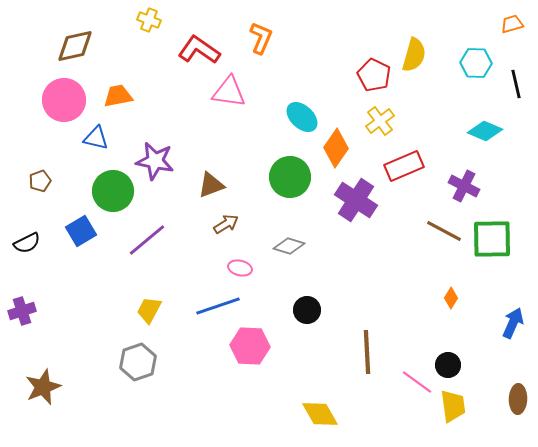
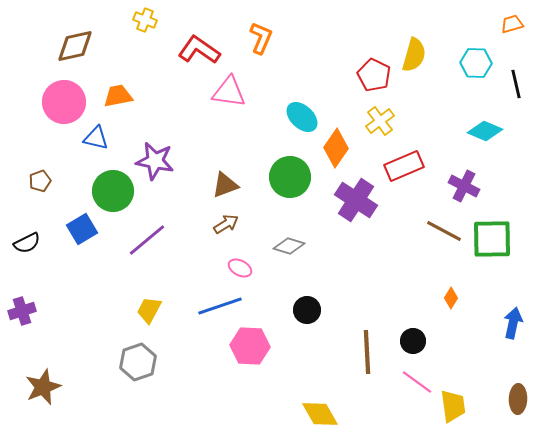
yellow cross at (149, 20): moved 4 px left
pink circle at (64, 100): moved 2 px down
brown triangle at (211, 185): moved 14 px right
blue square at (81, 231): moved 1 px right, 2 px up
pink ellipse at (240, 268): rotated 15 degrees clockwise
blue line at (218, 306): moved 2 px right
blue arrow at (513, 323): rotated 12 degrees counterclockwise
black circle at (448, 365): moved 35 px left, 24 px up
